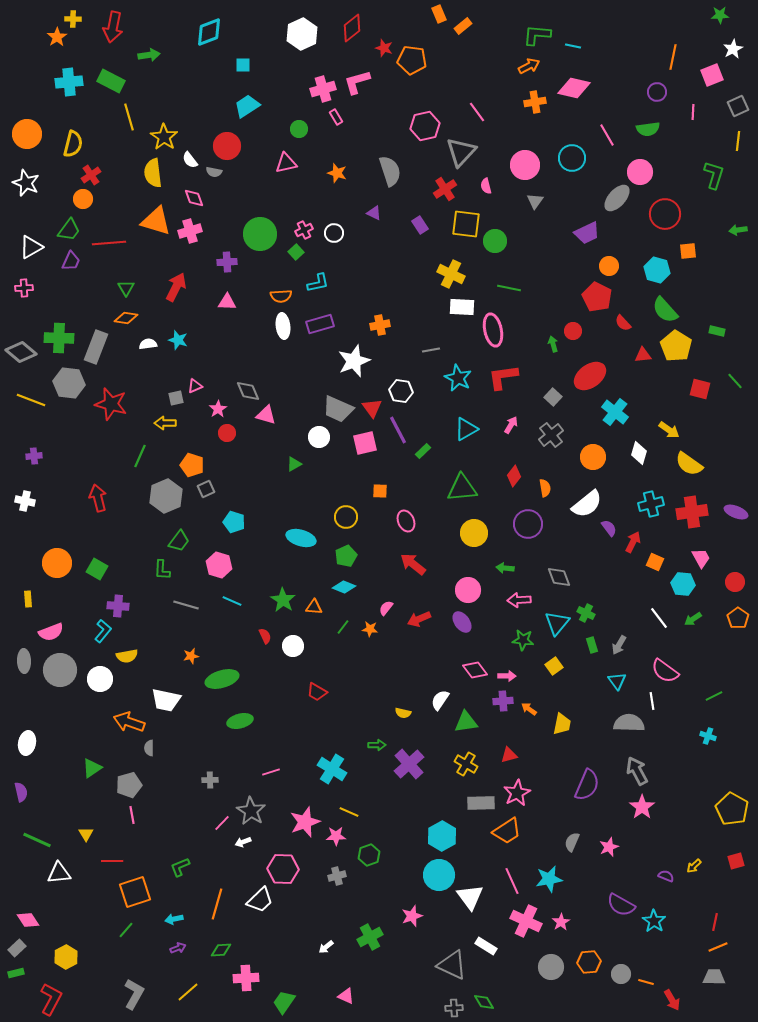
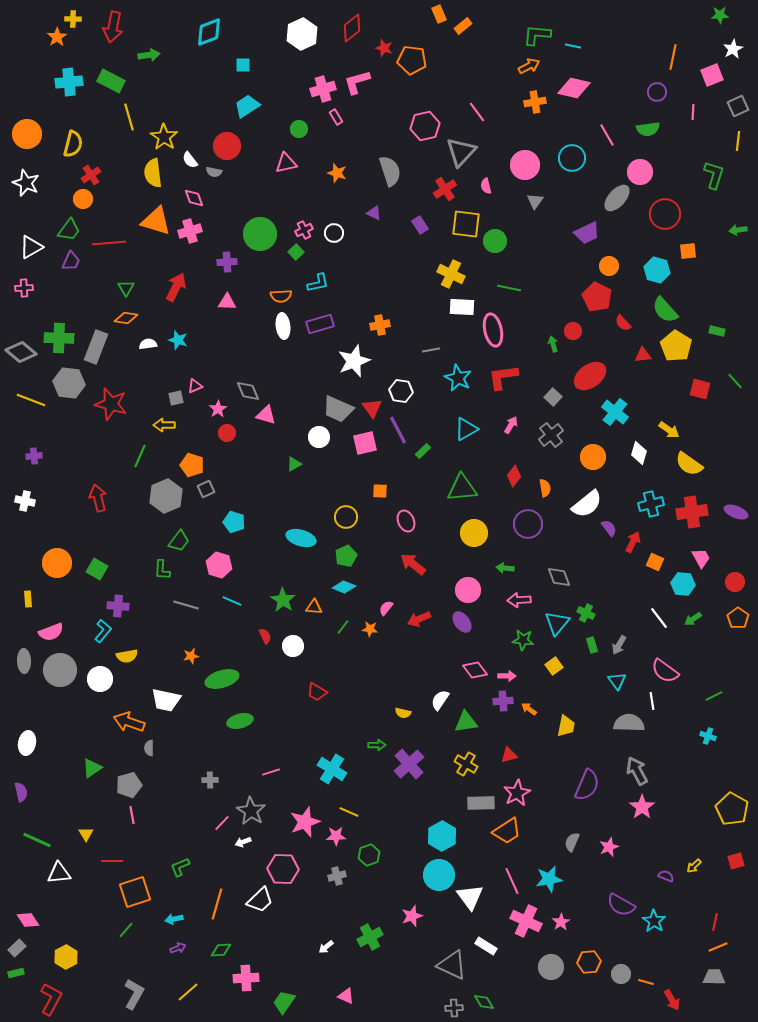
yellow arrow at (165, 423): moved 1 px left, 2 px down
yellow trapezoid at (562, 724): moved 4 px right, 2 px down
